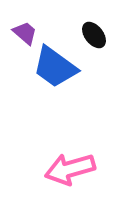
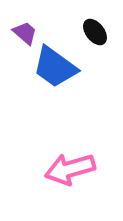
black ellipse: moved 1 px right, 3 px up
